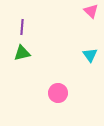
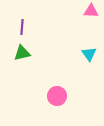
pink triangle: rotated 42 degrees counterclockwise
cyan triangle: moved 1 px left, 1 px up
pink circle: moved 1 px left, 3 px down
